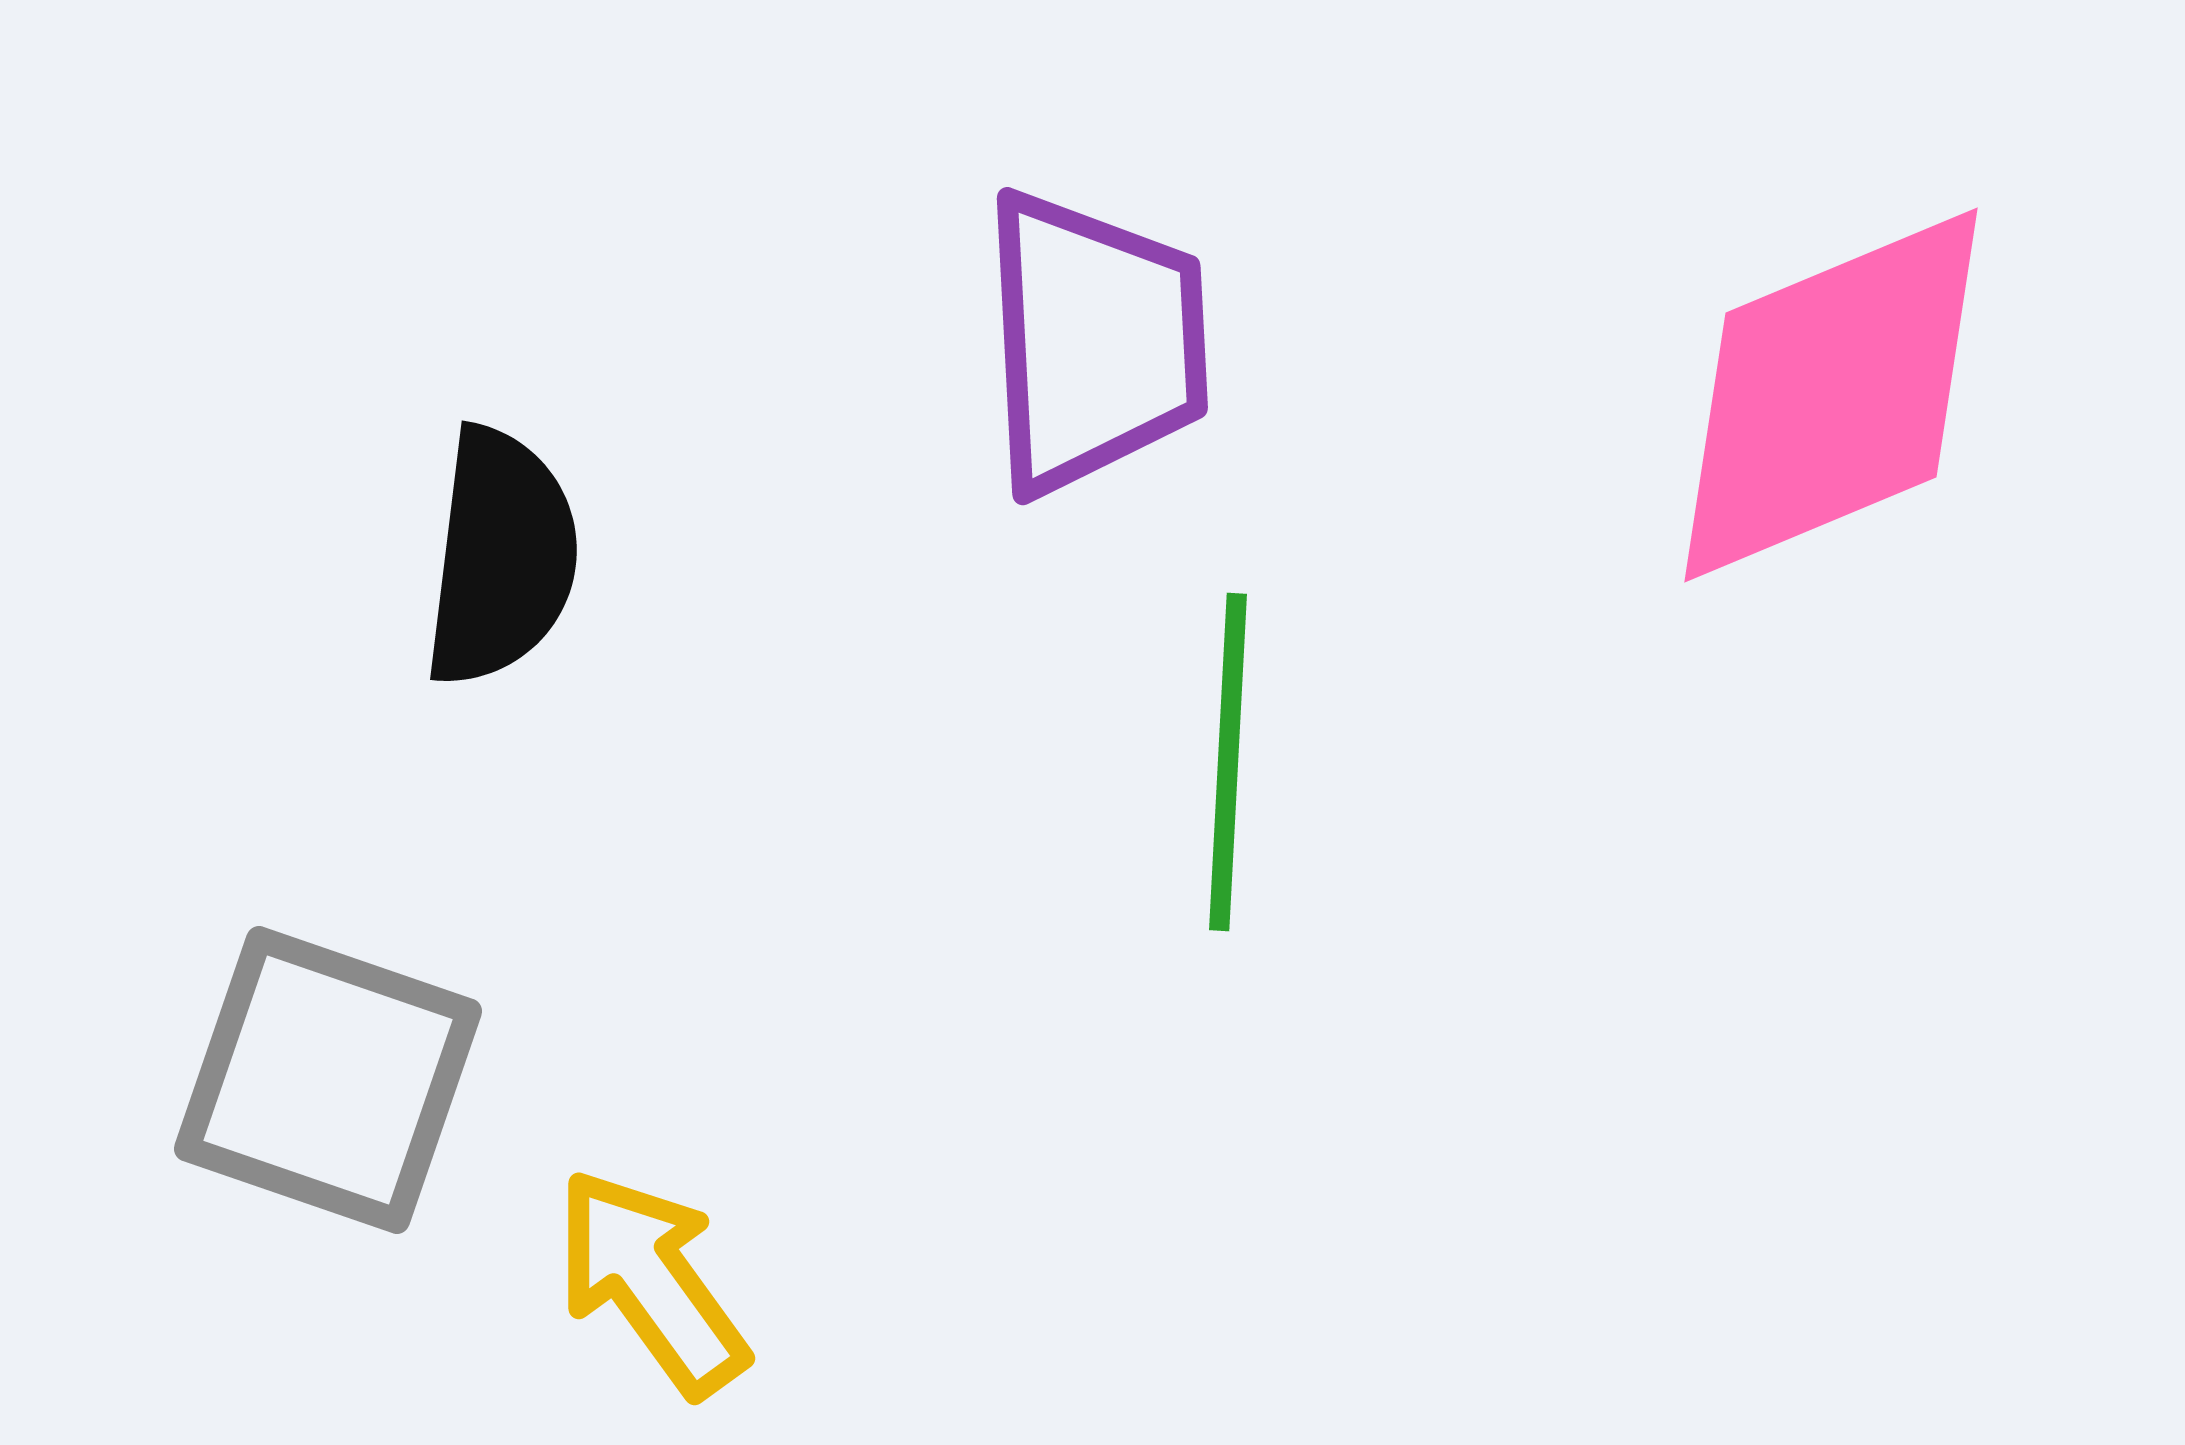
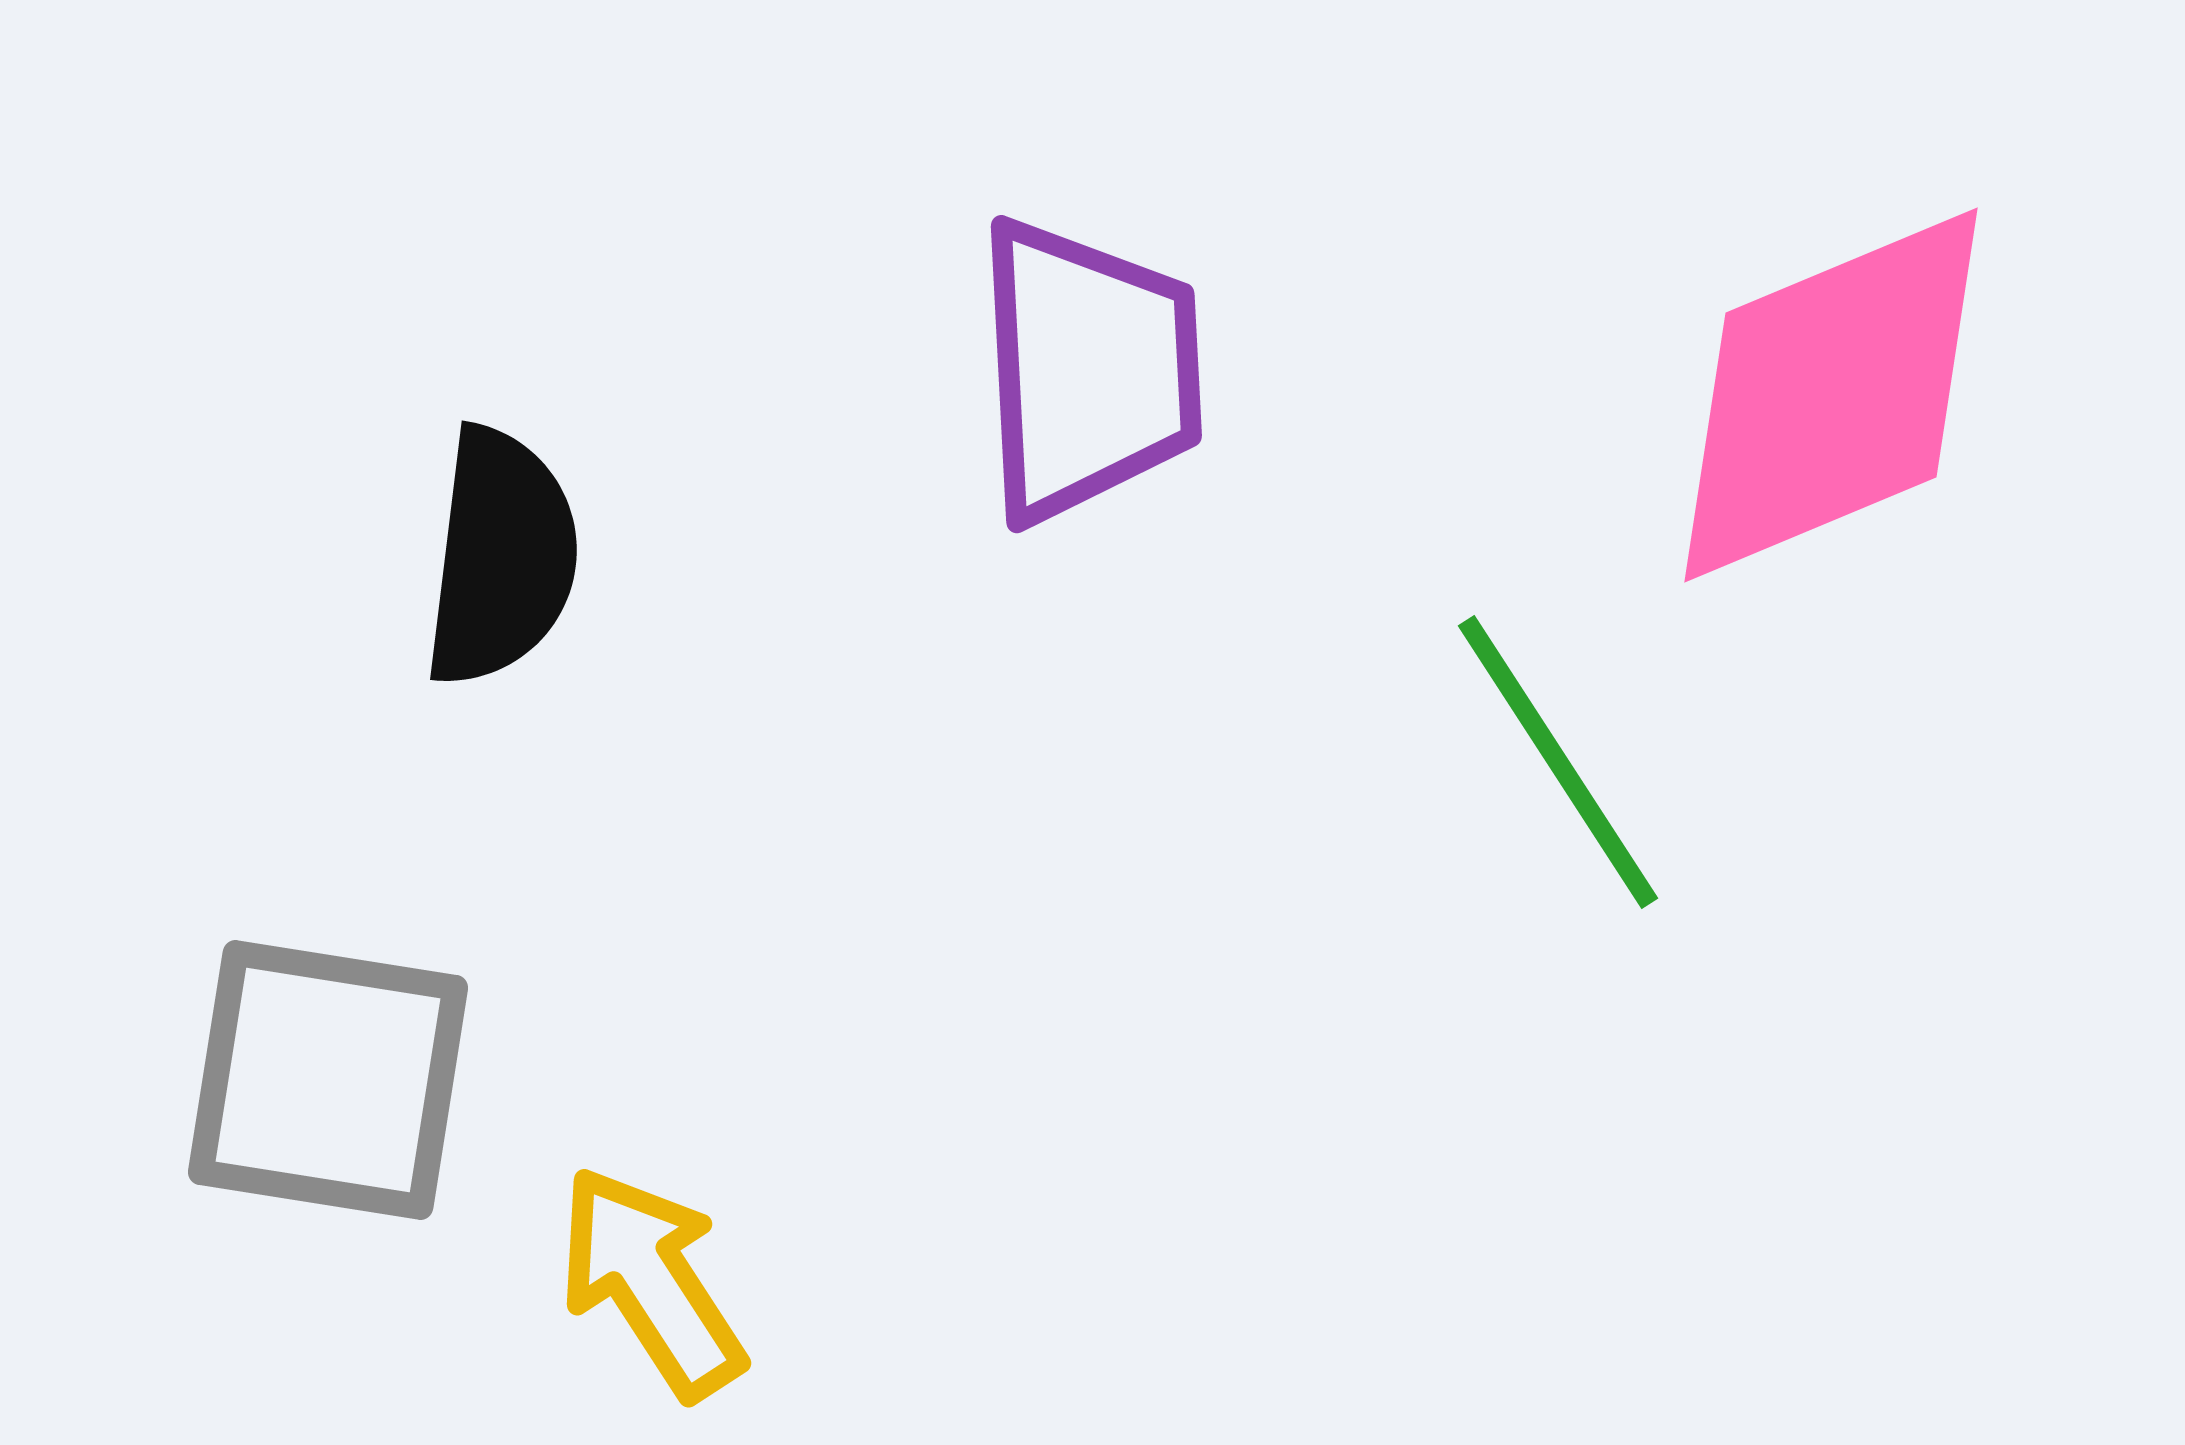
purple trapezoid: moved 6 px left, 28 px down
green line: moved 330 px right; rotated 36 degrees counterclockwise
gray square: rotated 10 degrees counterclockwise
yellow arrow: rotated 3 degrees clockwise
